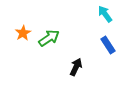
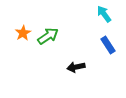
cyan arrow: moved 1 px left
green arrow: moved 1 px left, 2 px up
black arrow: rotated 126 degrees counterclockwise
